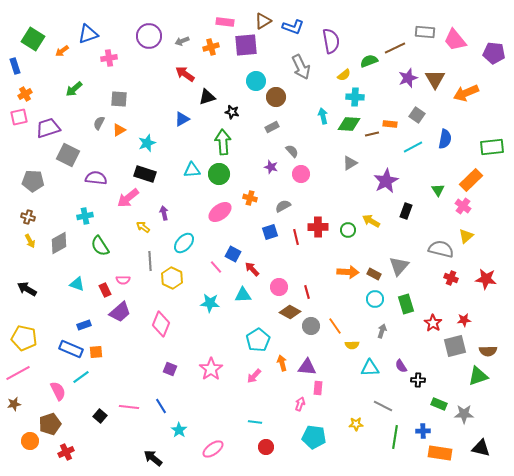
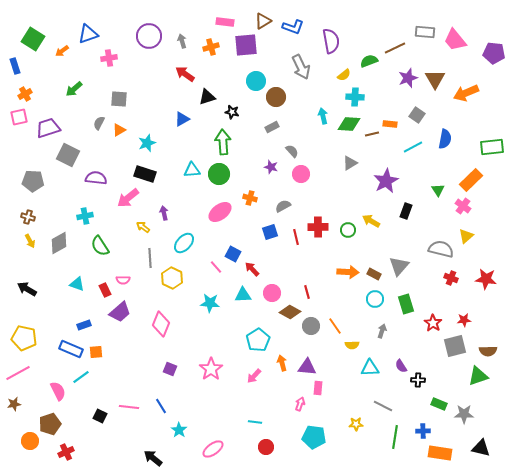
gray arrow at (182, 41): rotated 96 degrees clockwise
gray line at (150, 261): moved 3 px up
pink circle at (279, 287): moved 7 px left, 6 px down
black square at (100, 416): rotated 16 degrees counterclockwise
